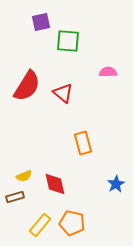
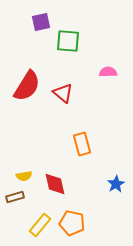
orange rectangle: moved 1 px left, 1 px down
yellow semicircle: rotated 14 degrees clockwise
